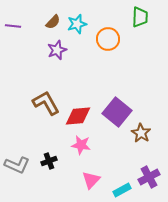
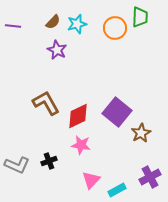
orange circle: moved 7 px right, 11 px up
purple star: rotated 24 degrees counterclockwise
red diamond: rotated 20 degrees counterclockwise
brown star: rotated 12 degrees clockwise
purple cross: moved 1 px right
cyan rectangle: moved 5 px left
